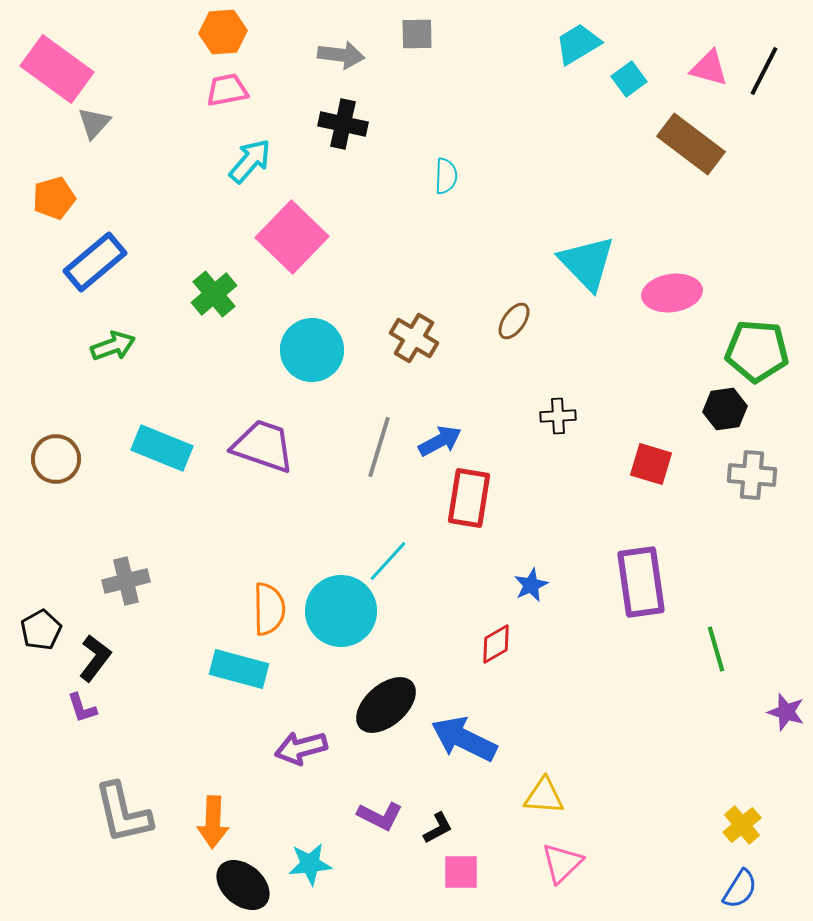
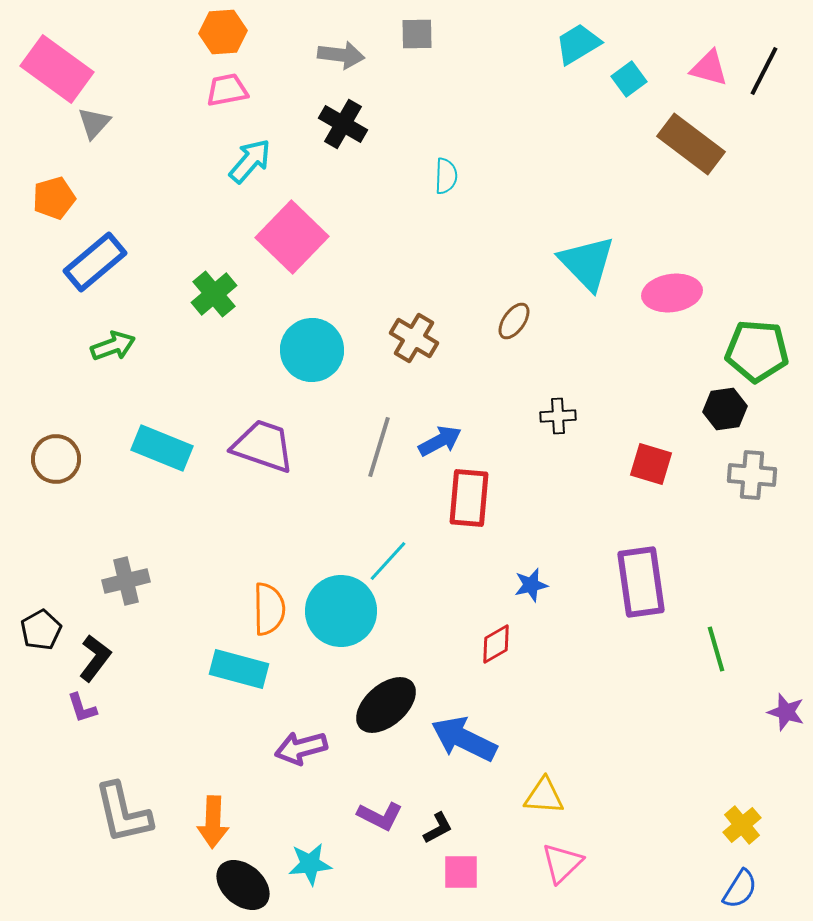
black cross at (343, 124): rotated 18 degrees clockwise
red rectangle at (469, 498): rotated 4 degrees counterclockwise
blue star at (531, 585): rotated 12 degrees clockwise
